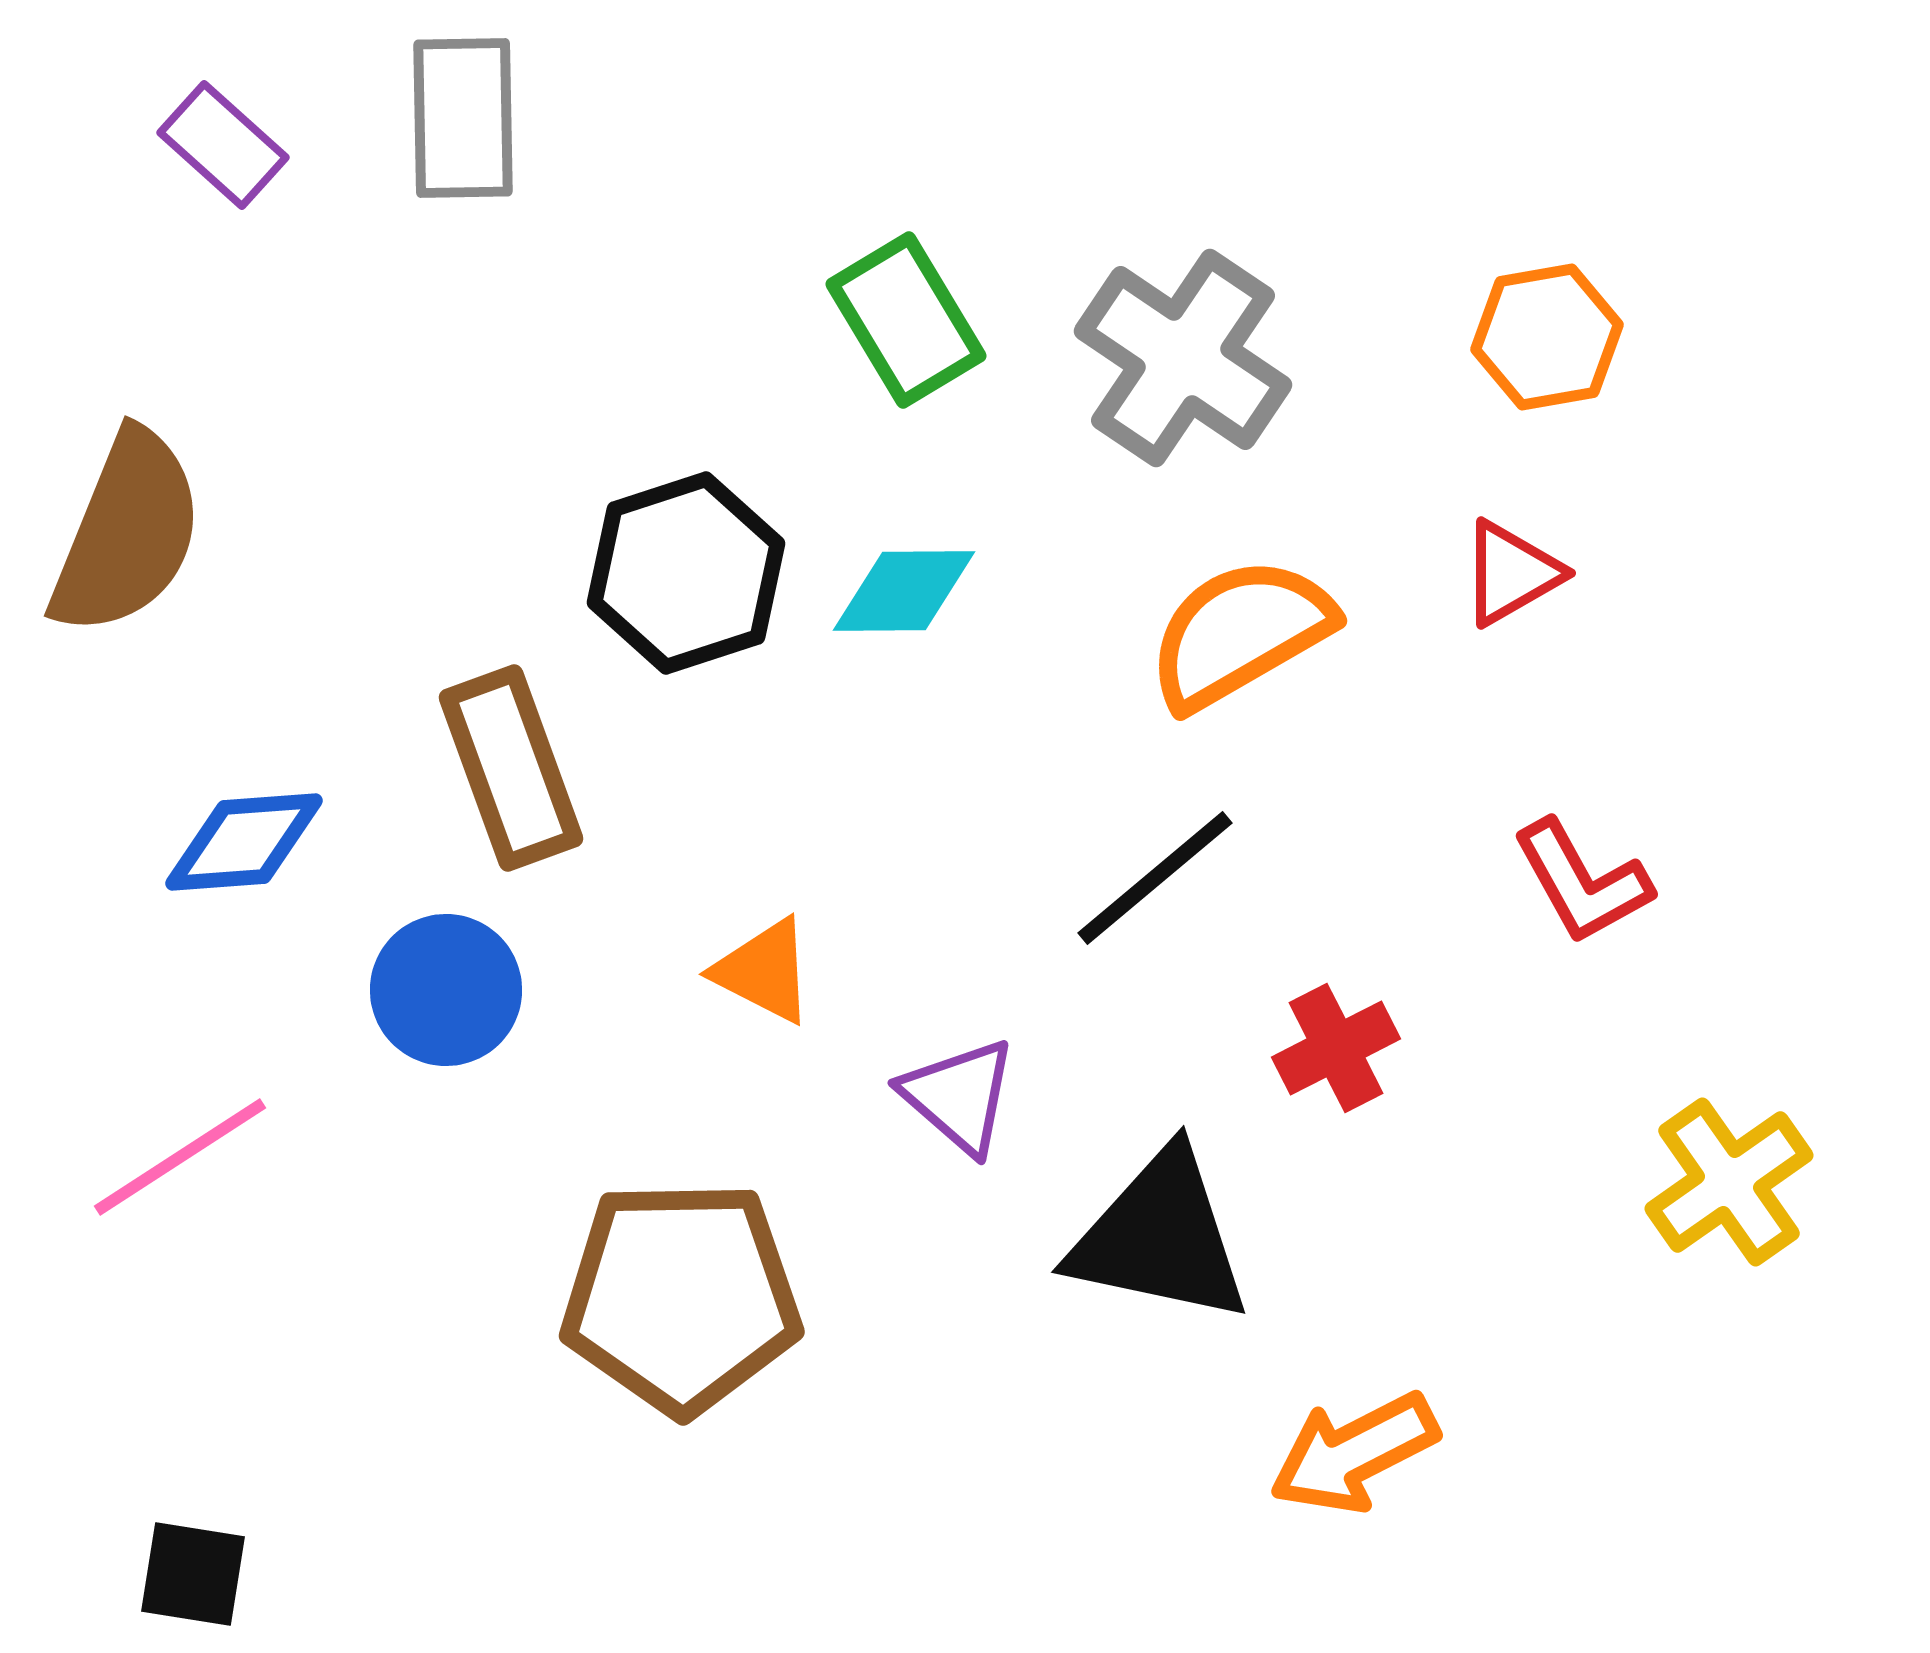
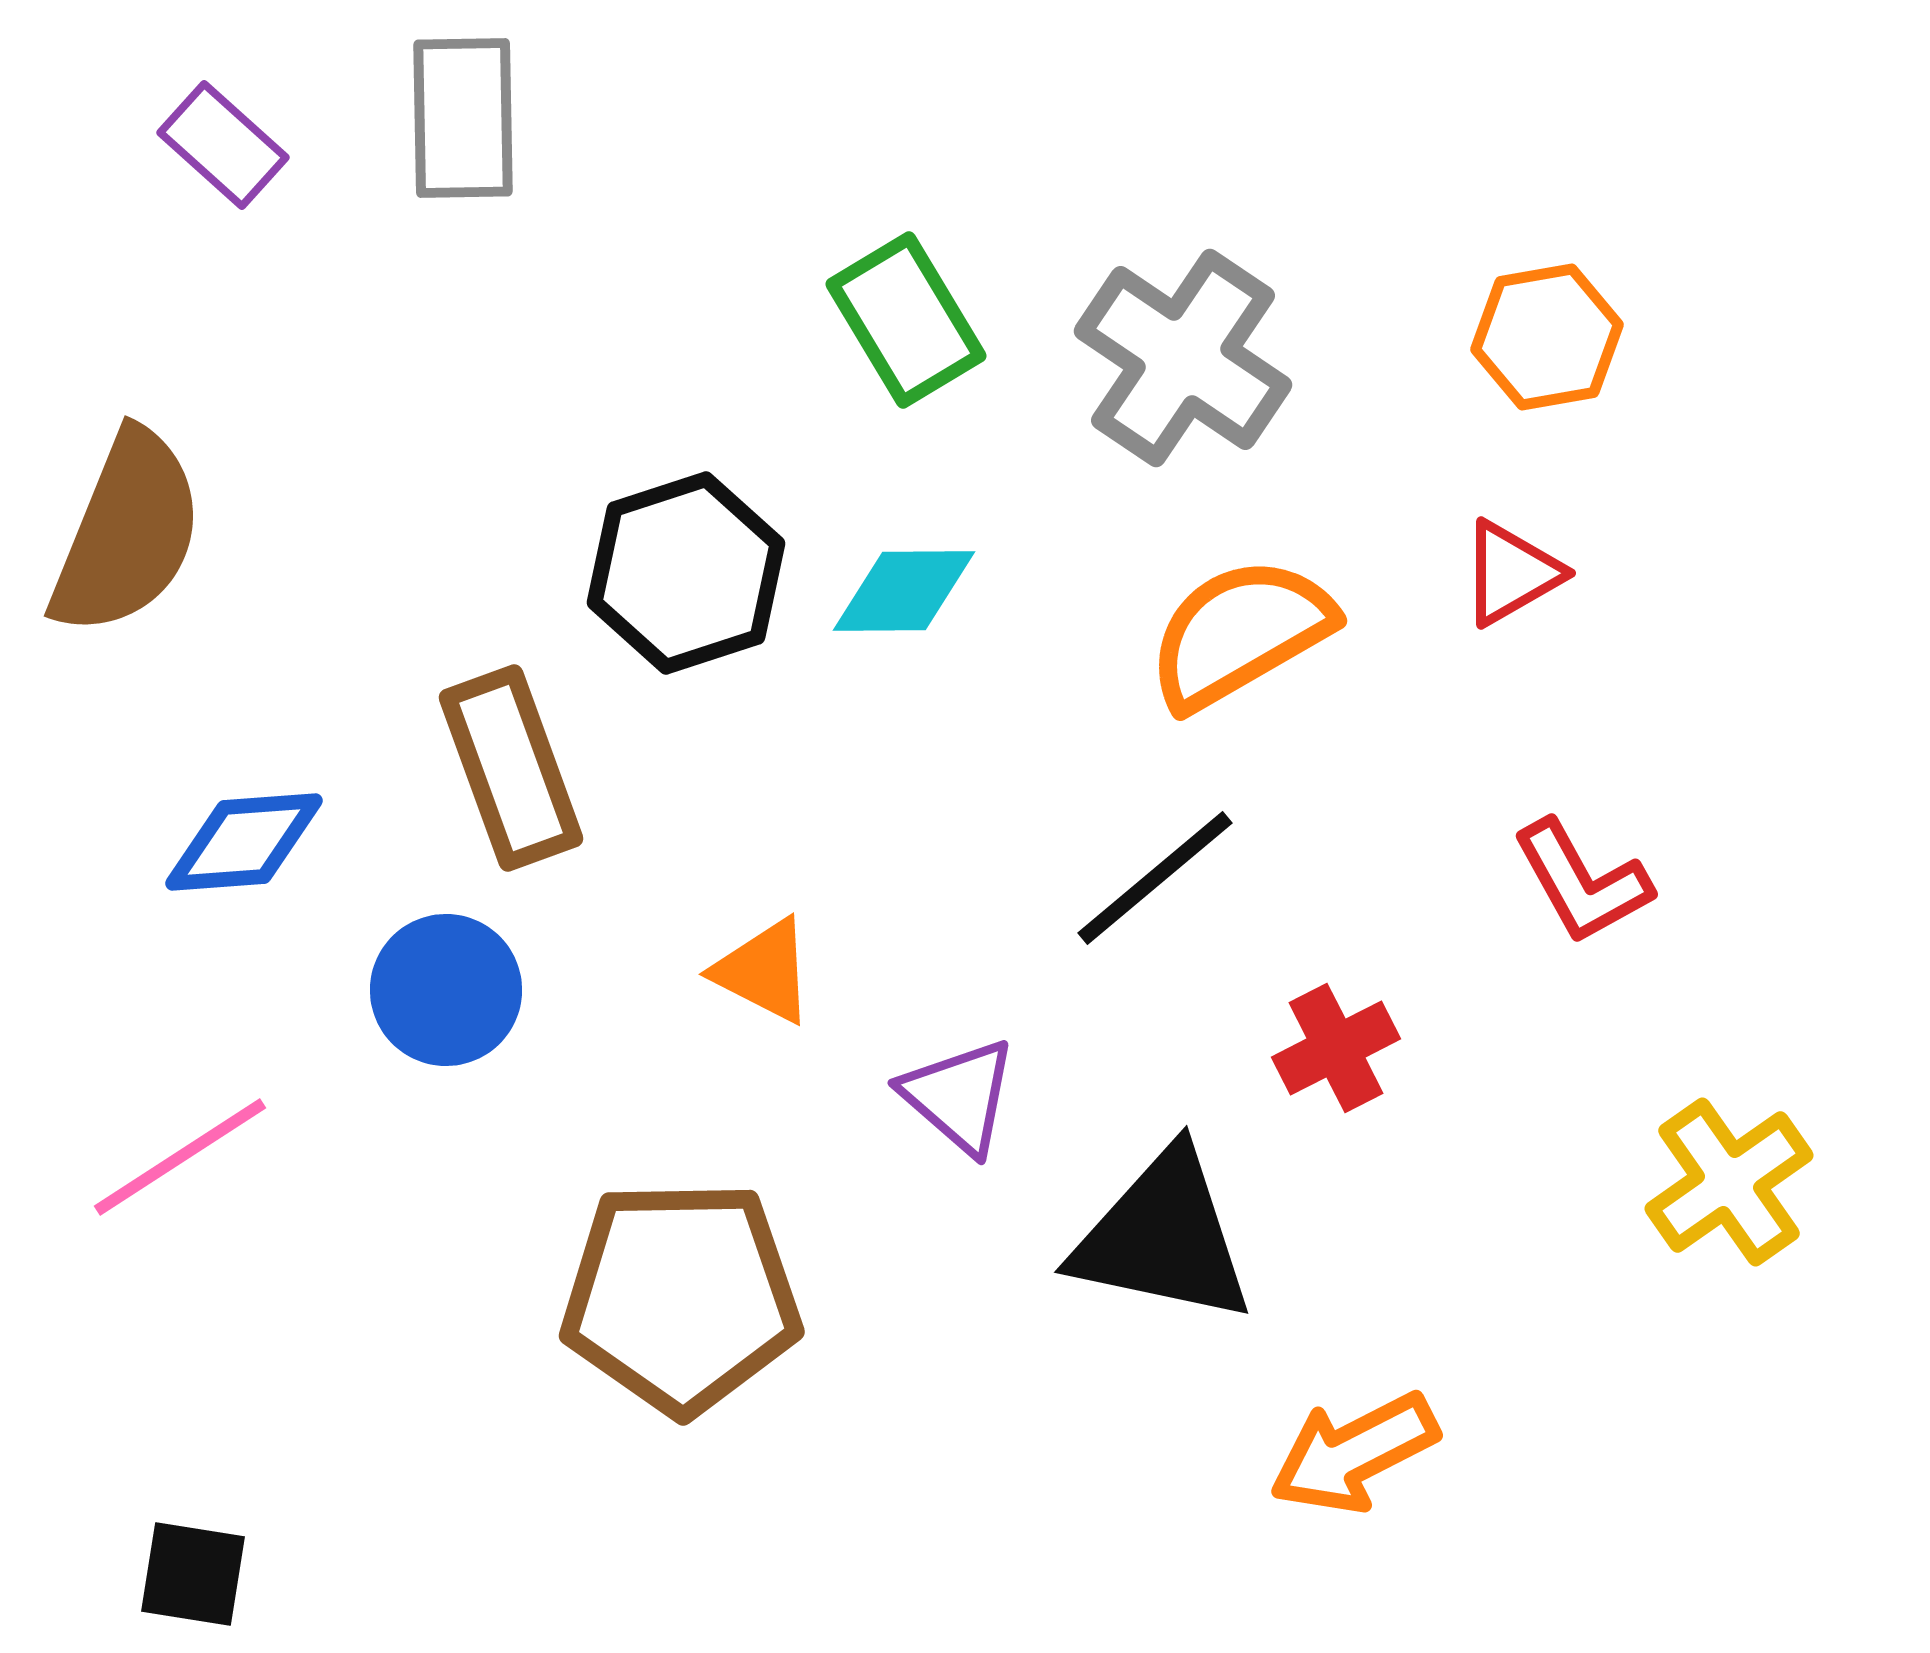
black triangle: moved 3 px right
